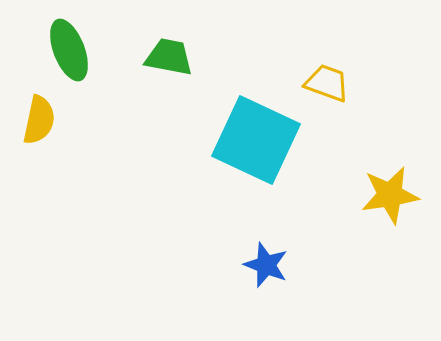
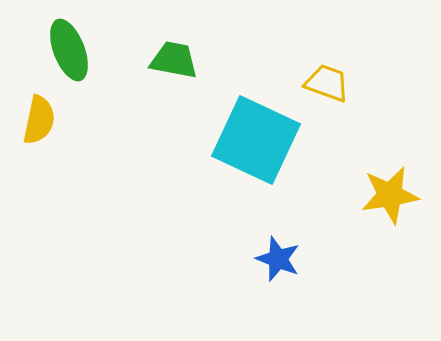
green trapezoid: moved 5 px right, 3 px down
blue star: moved 12 px right, 6 px up
